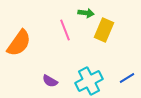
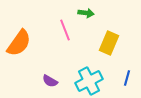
yellow rectangle: moved 5 px right, 13 px down
blue line: rotated 42 degrees counterclockwise
